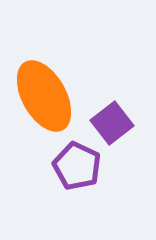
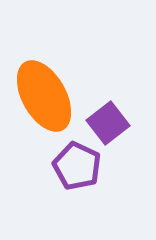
purple square: moved 4 px left
